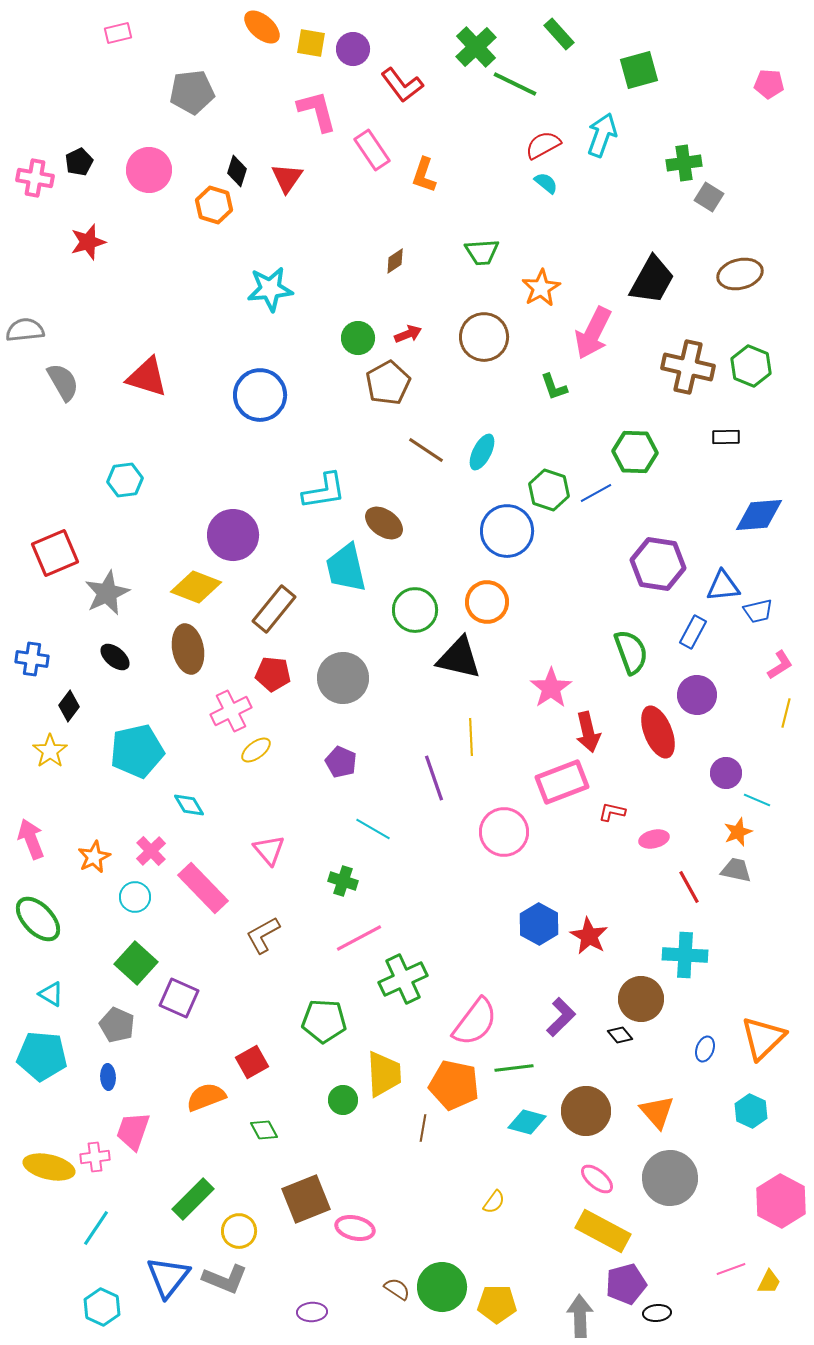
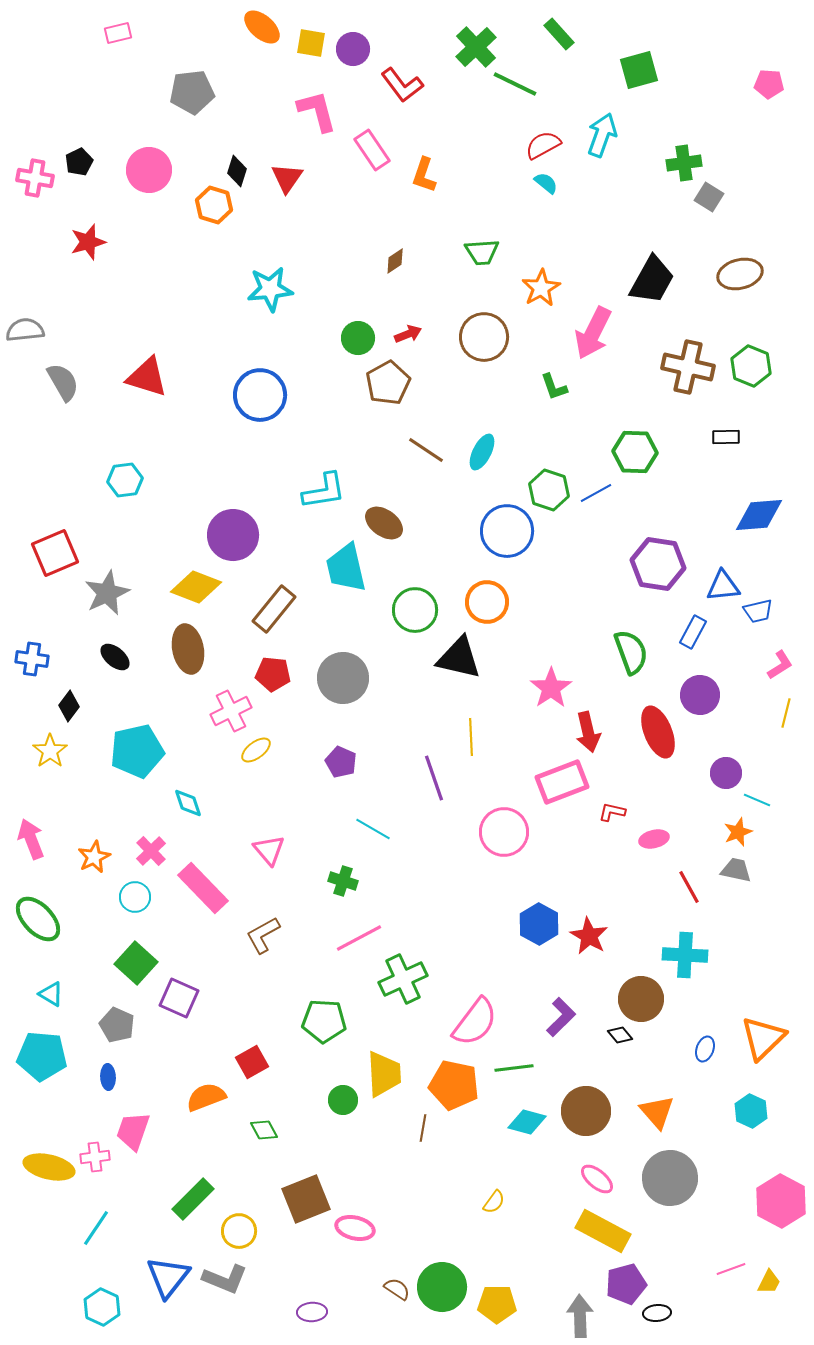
purple circle at (697, 695): moved 3 px right
cyan diamond at (189, 805): moved 1 px left, 2 px up; rotated 12 degrees clockwise
